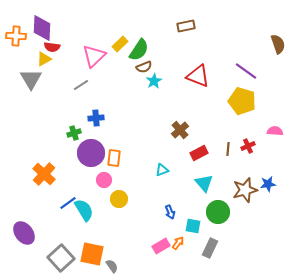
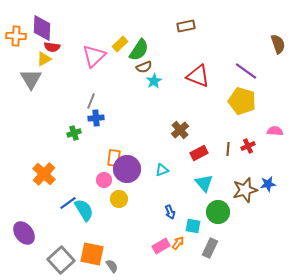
gray line at (81, 85): moved 10 px right, 16 px down; rotated 35 degrees counterclockwise
purple circle at (91, 153): moved 36 px right, 16 px down
gray square at (61, 258): moved 2 px down
